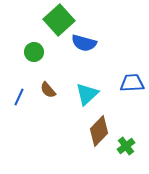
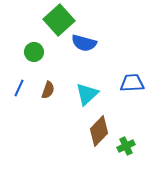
brown semicircle: rotated 120 degrees counterclockwise
blue line: moved 9 px up
green cross: rotated 12 degrees clockwise
